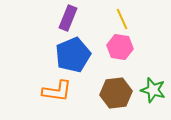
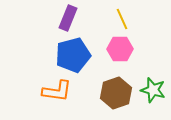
pink hexagon: moved 2 px down; rotated 10 degrees counterclockwise
blue pentagon: rotated 8 degrees clockwise
brown hexagon: rotated 12 degrees counterclockwise
